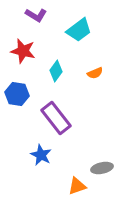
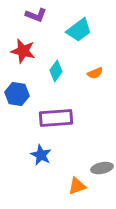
purple L-shape: rotated 10 degrees counterclockwise
purple rectangle: rotated 56 degrees counterclockwise
